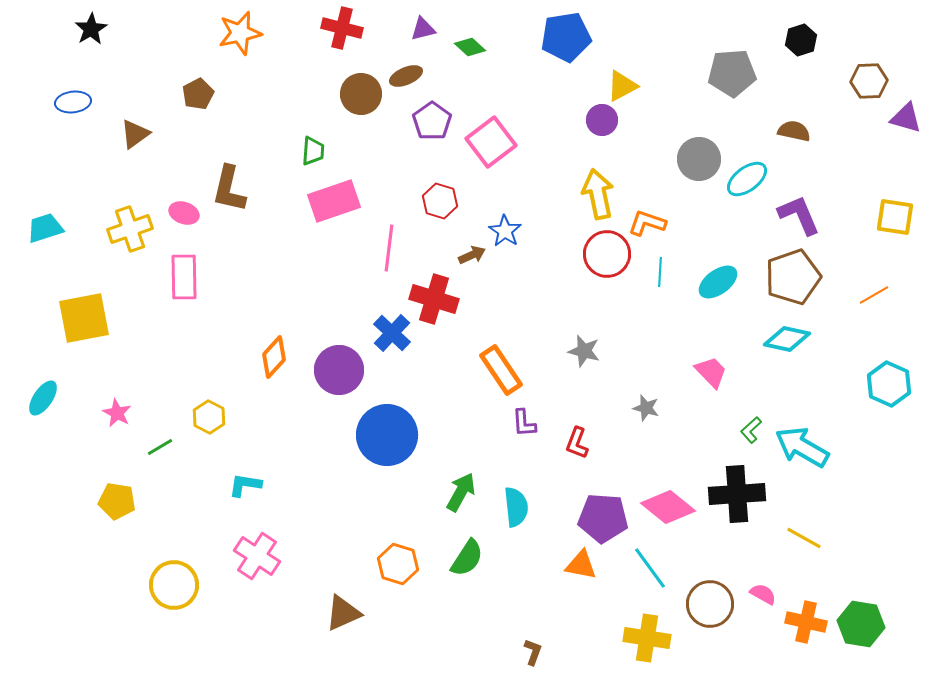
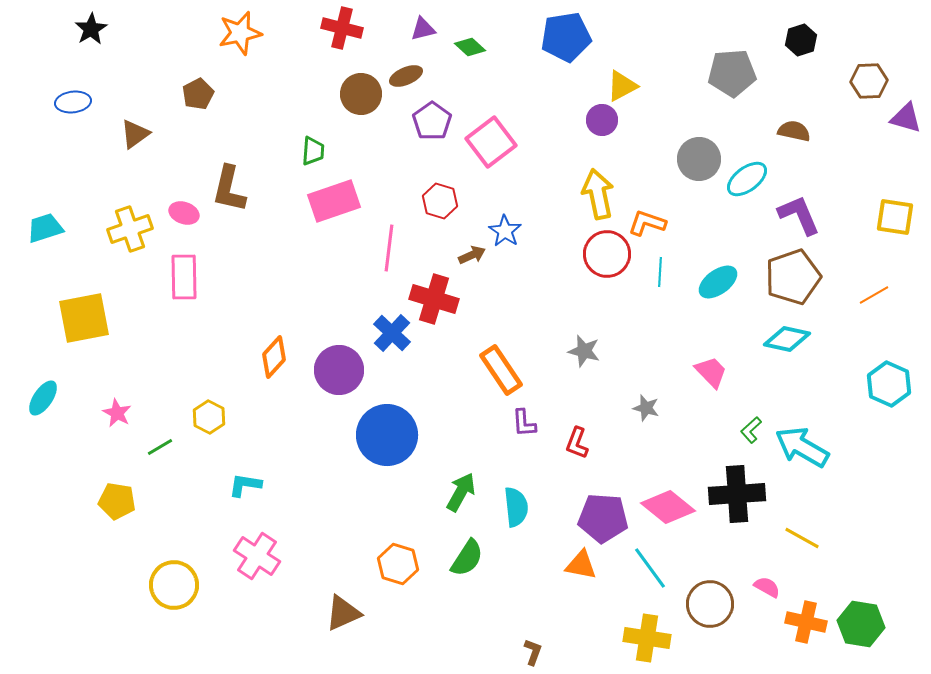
yellow line at (804, 538): moved 2 px left
pink semicircle at (763, 594): moved 4 px right, 7 px up
